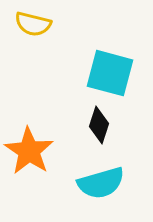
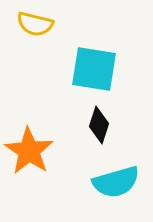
yellow semicircle: moved 2 px right
cyan square: moved 16 px left, 4 px up; rotated 6 degrees counterclockwise
cyan semicircle: moved 15 px right, 1 px up
